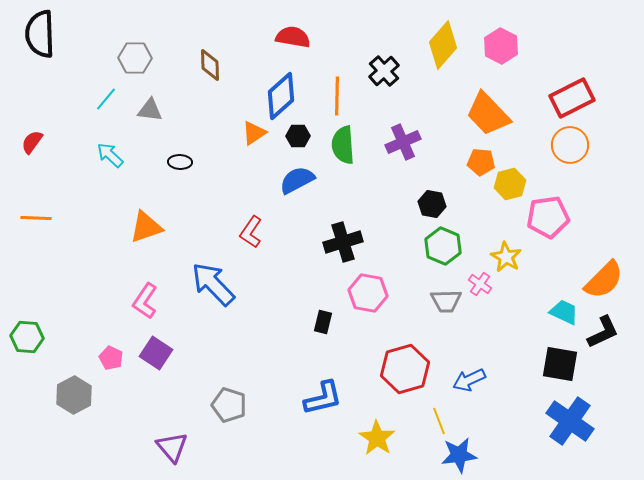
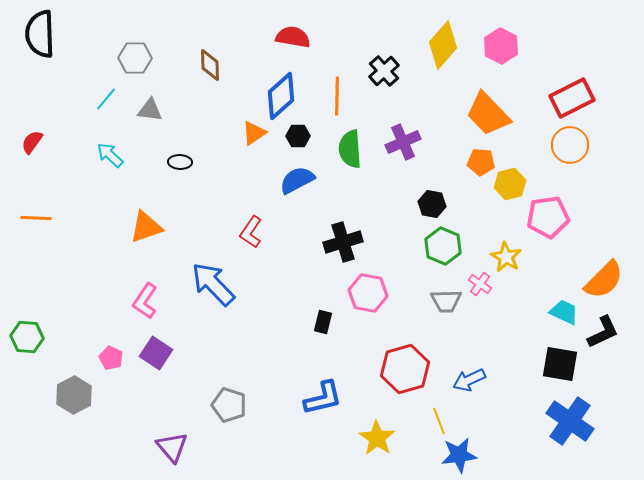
green semicircle at (343, 145): moved 7 px right, 4 px down
